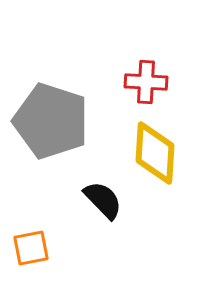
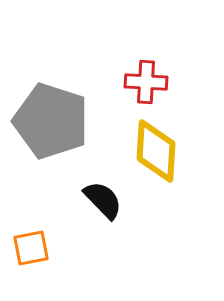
yellow diamond: moved 1 px right, 2 px up
